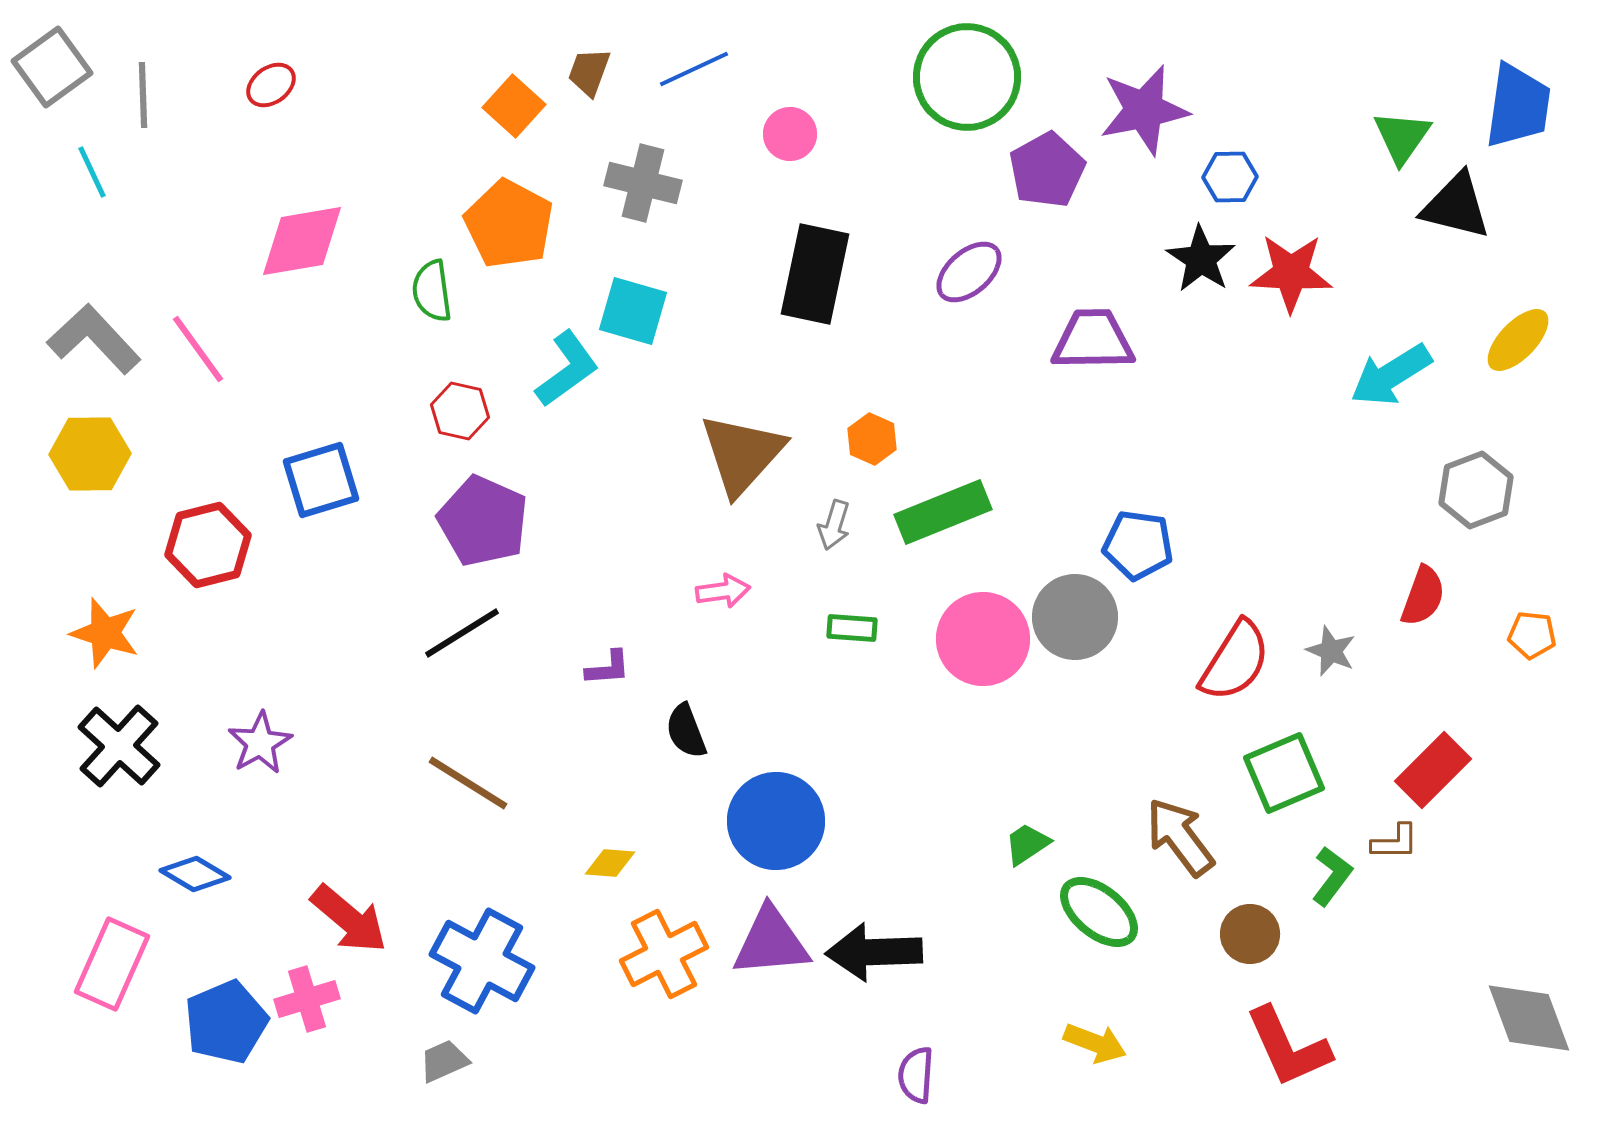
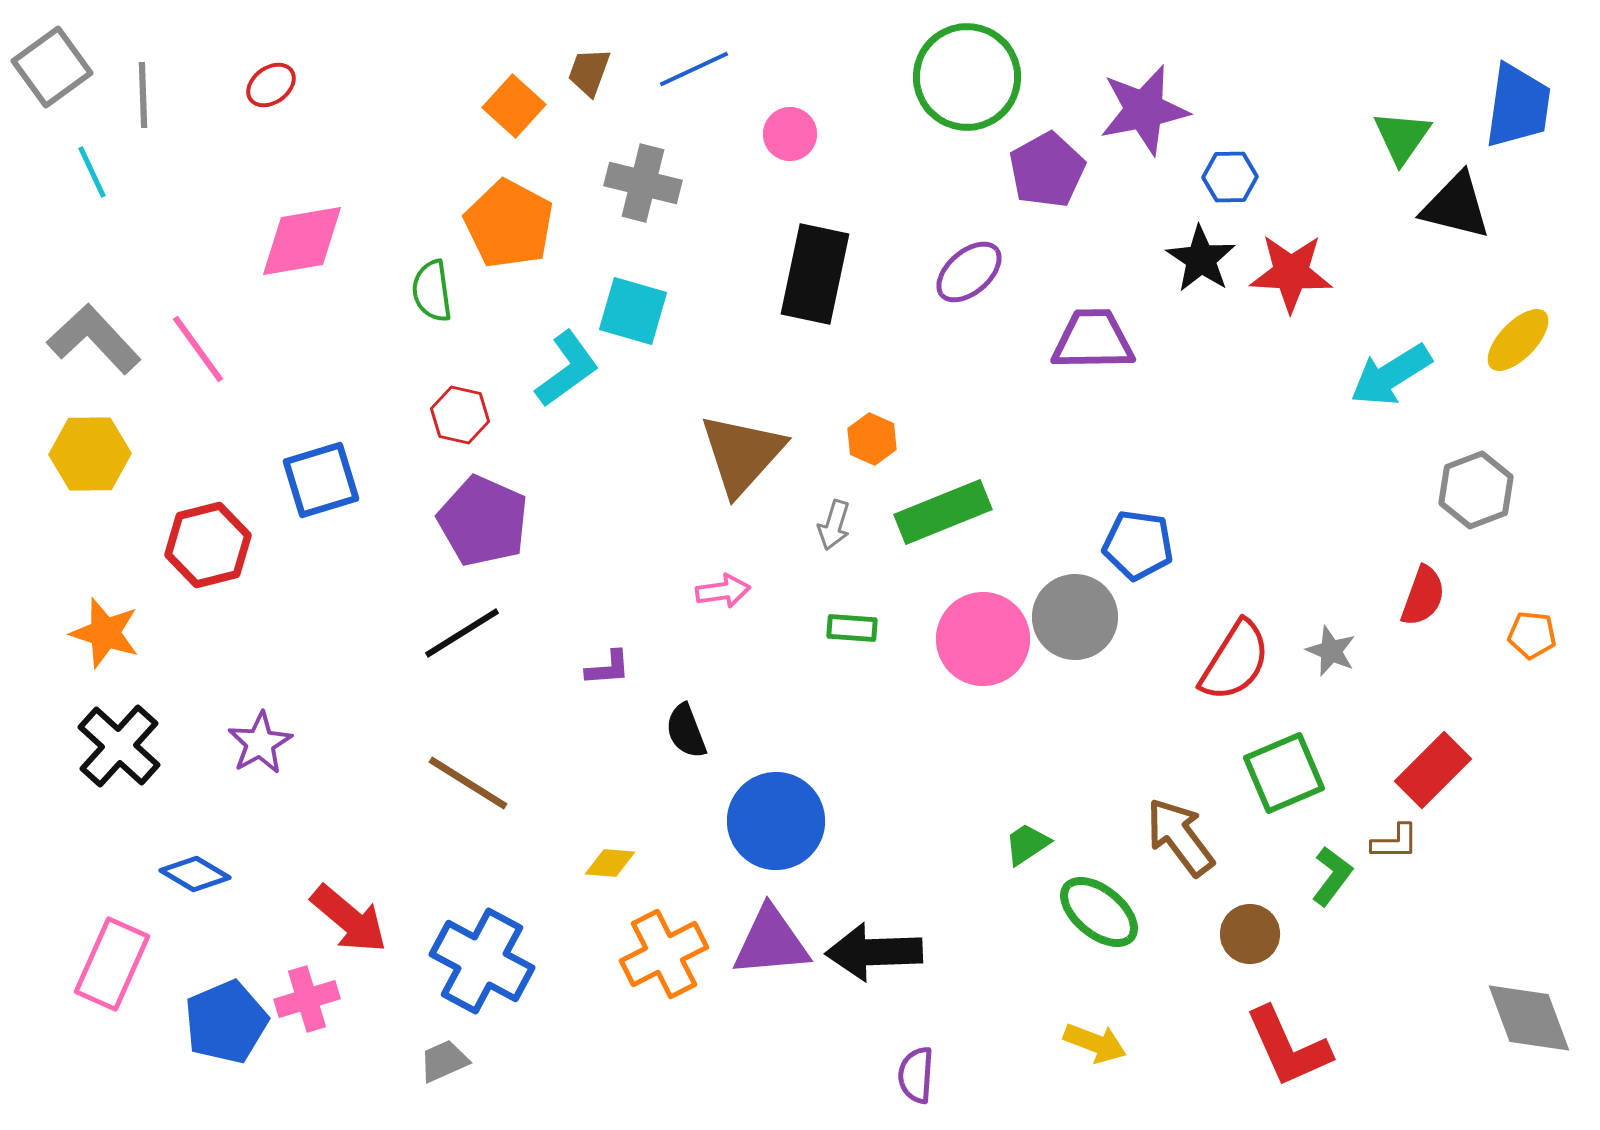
red hexagon at (460, 411): moved 4 px down
